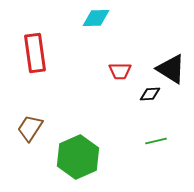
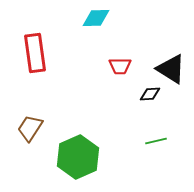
red trapezoid: moved 5 px up
